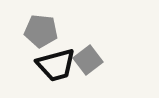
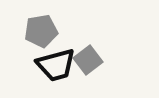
gray pentagon: rotated 16 degrees counterclockwise
